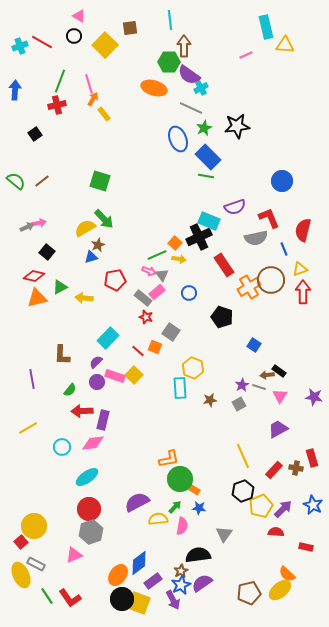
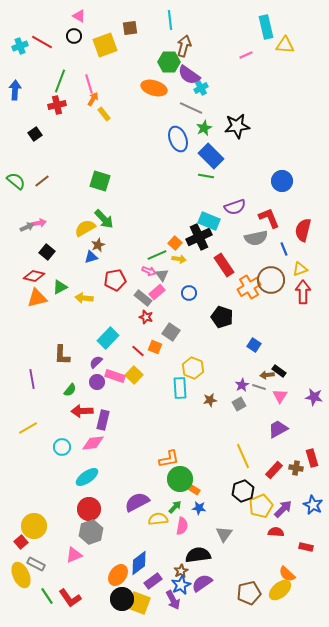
yellow square at (105, 45): rotated 25 degrees clockwise
brown arrow at (184, 46): rotated 15 degrees clockwise
blue rectangle at (208, 157): moved 3 px right, 1 px up
